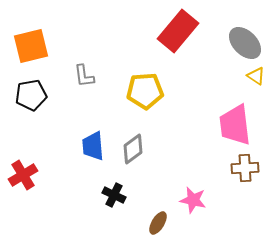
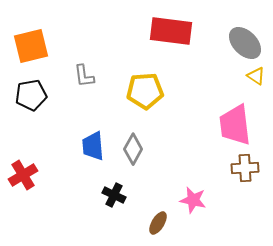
red rectangle: moved 7 px left; rotated 57 degrees clockwise
gray diamond: rotated 24 degrees counterclockwise
